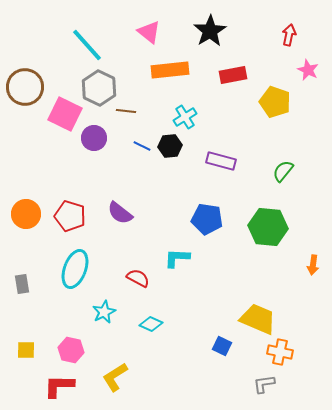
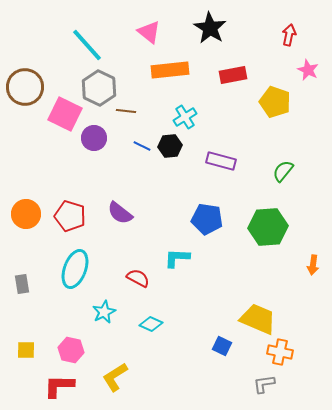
black star: moved 3 px up; rotated 8 degrees counterclockwise
green hexagon: rotated 9 degrees counterclockwise
